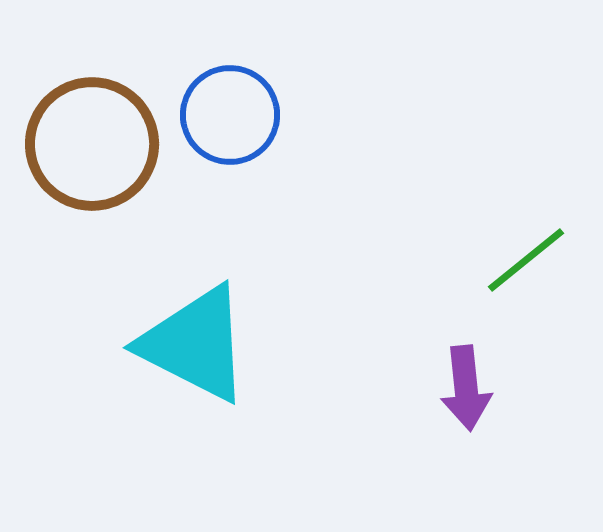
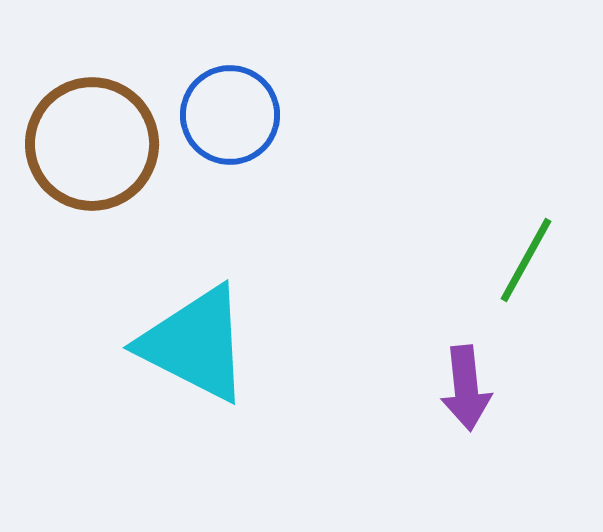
green line: rotated 22 degrees counterclockwise
